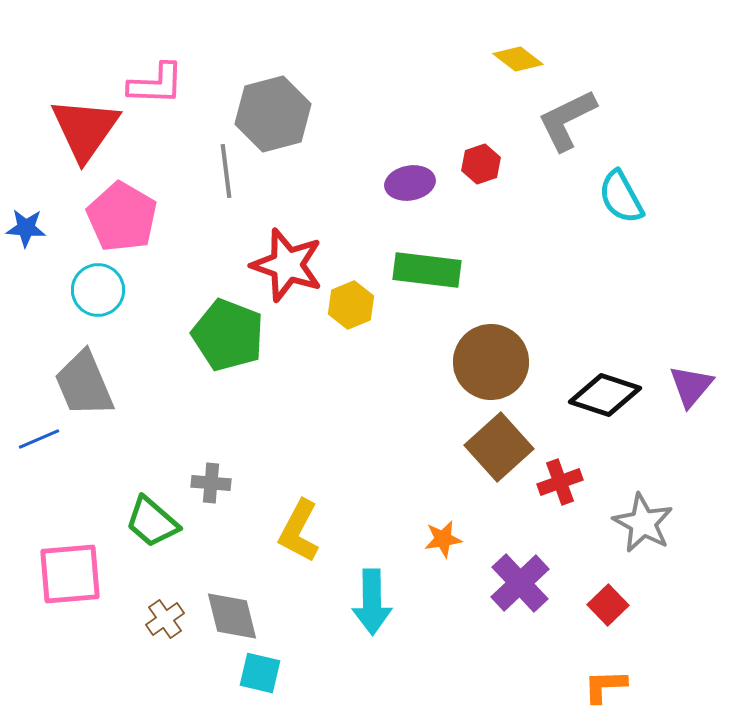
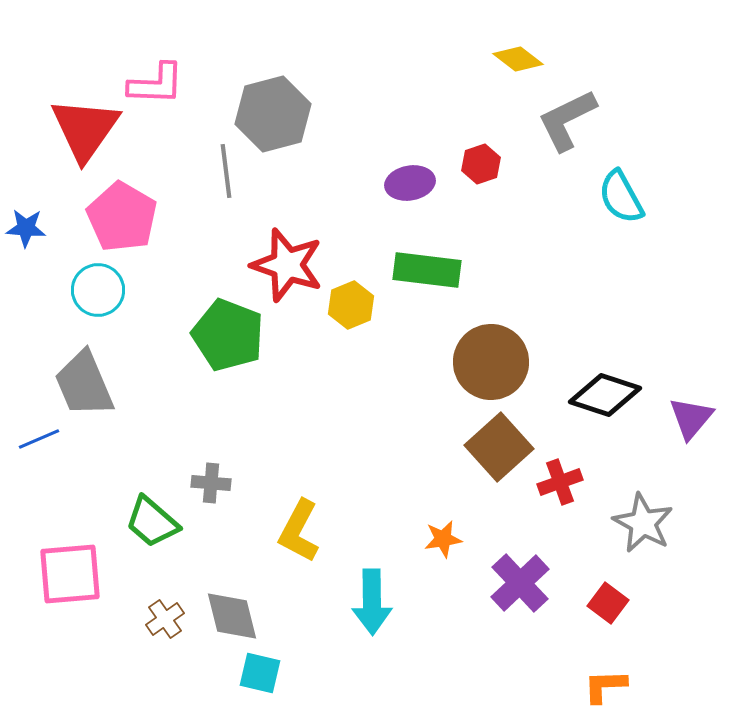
purple triangle: moved 32 px down
red square: moved 2 px up; rotated 9 degrees counterclockwise
